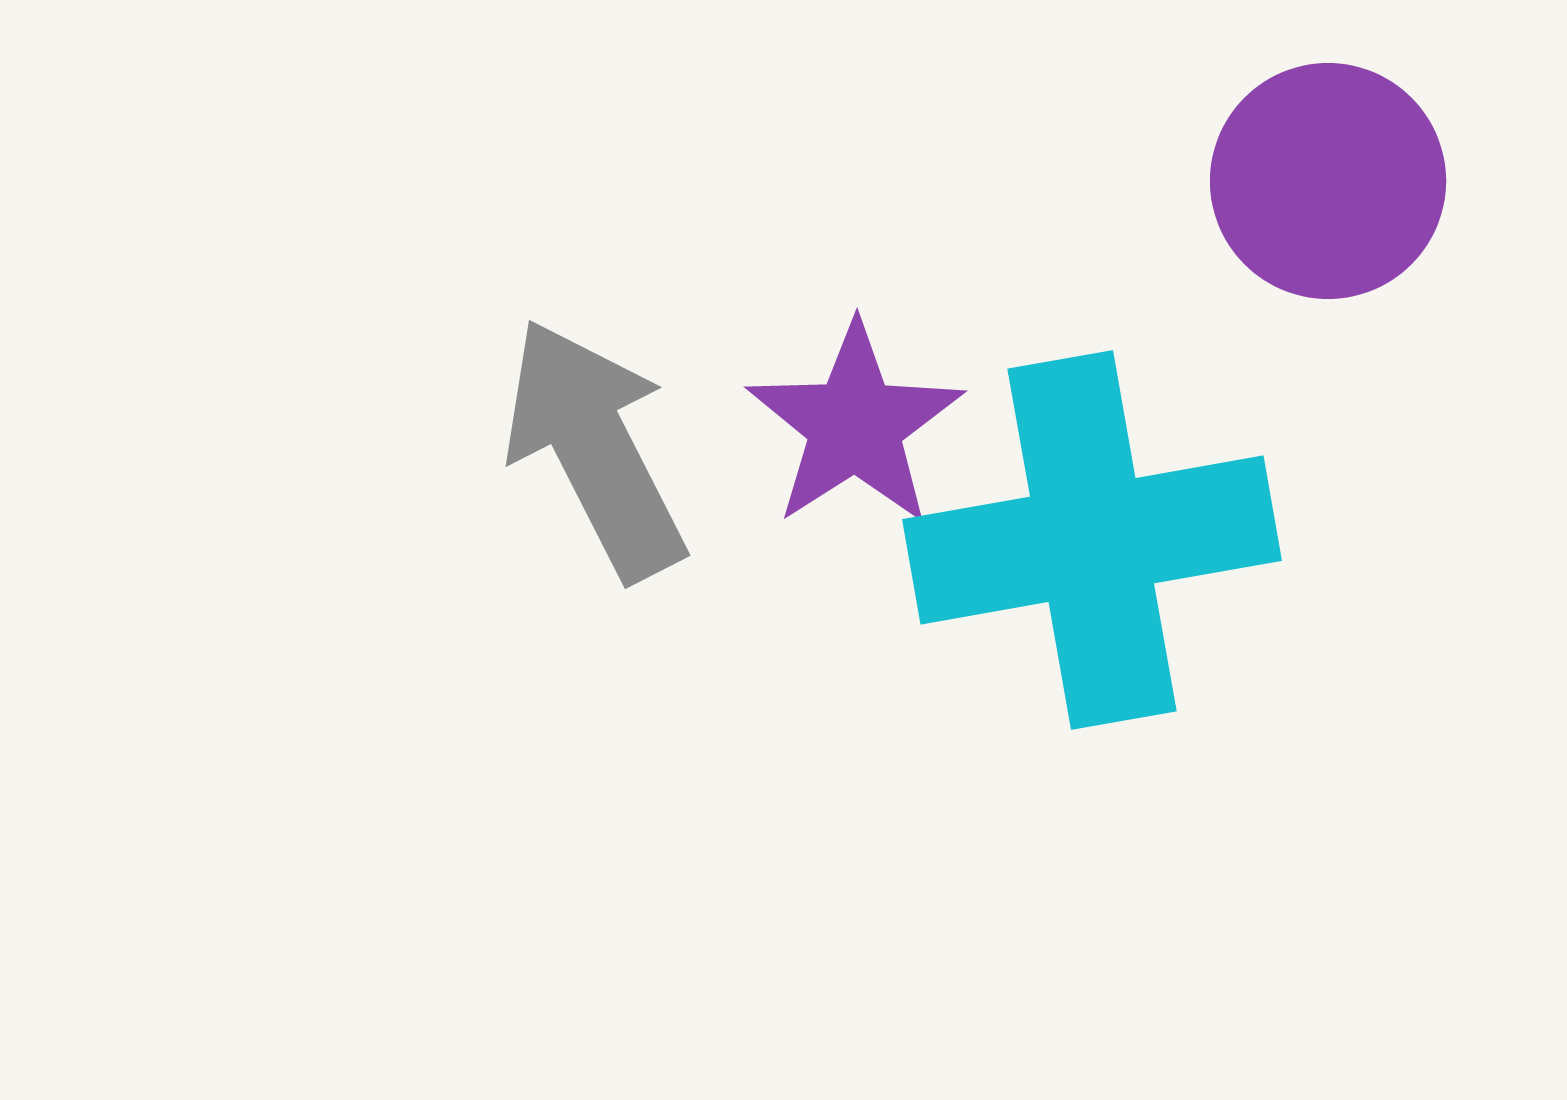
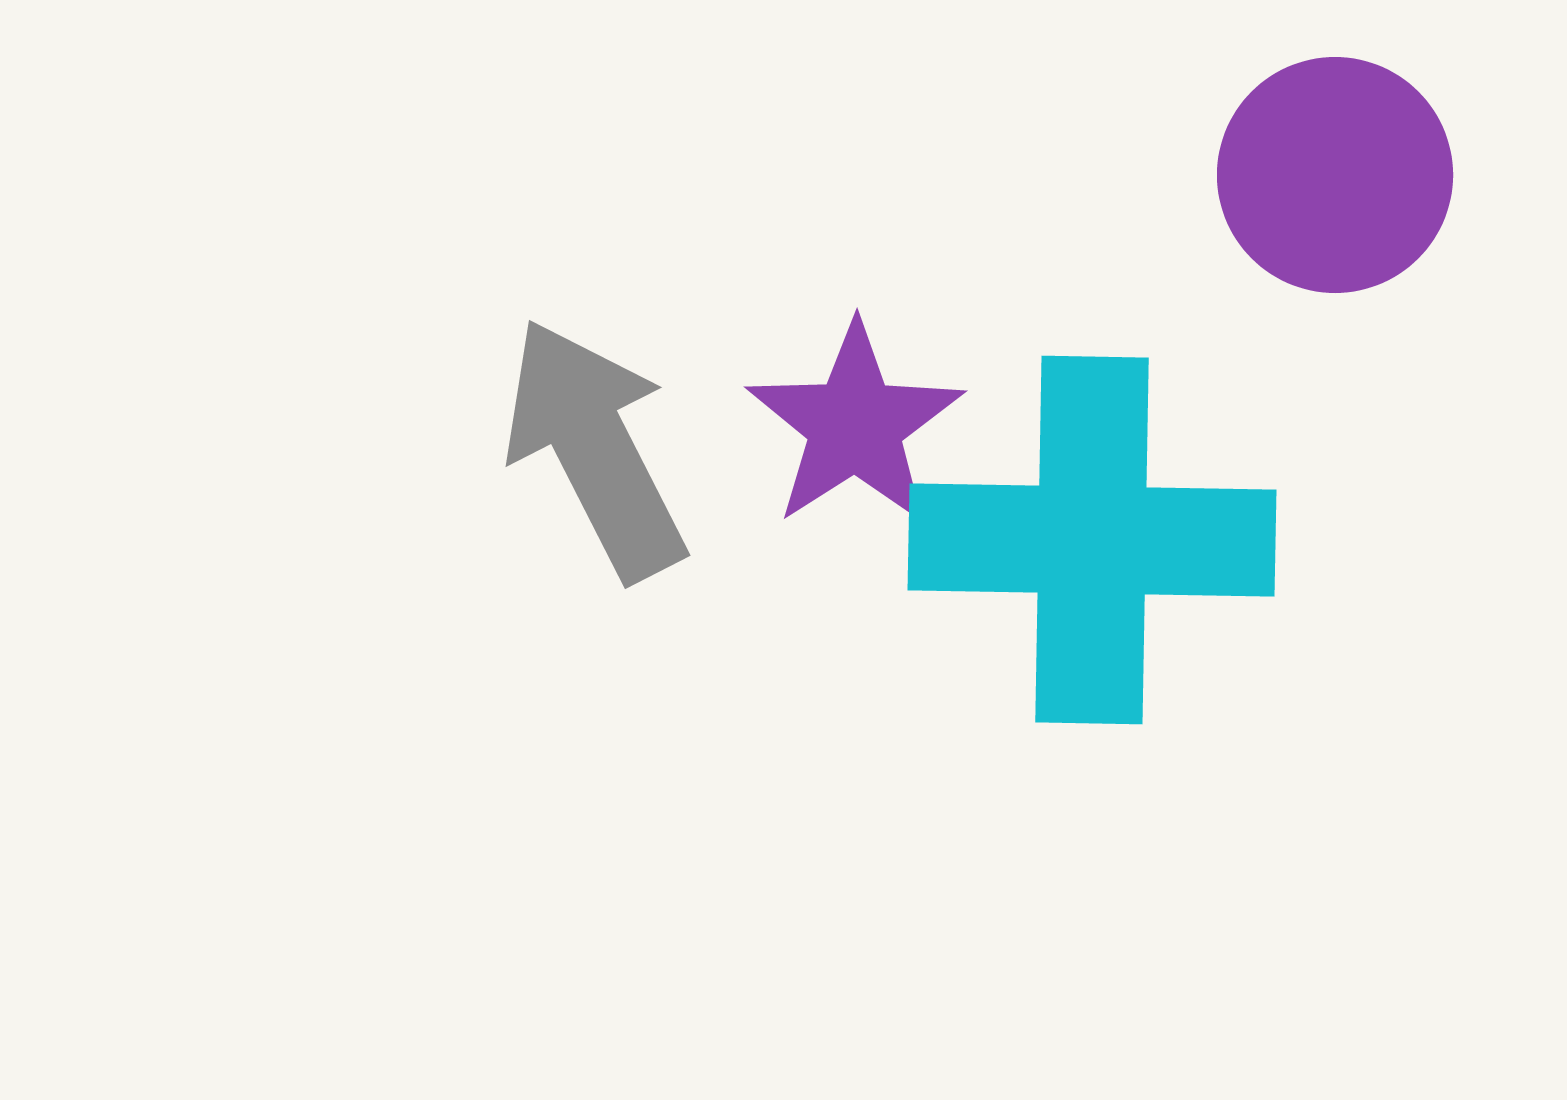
purple circle: moved 7 px right, 6 px up
cyan cross: rotated 11 degrees clockwise
